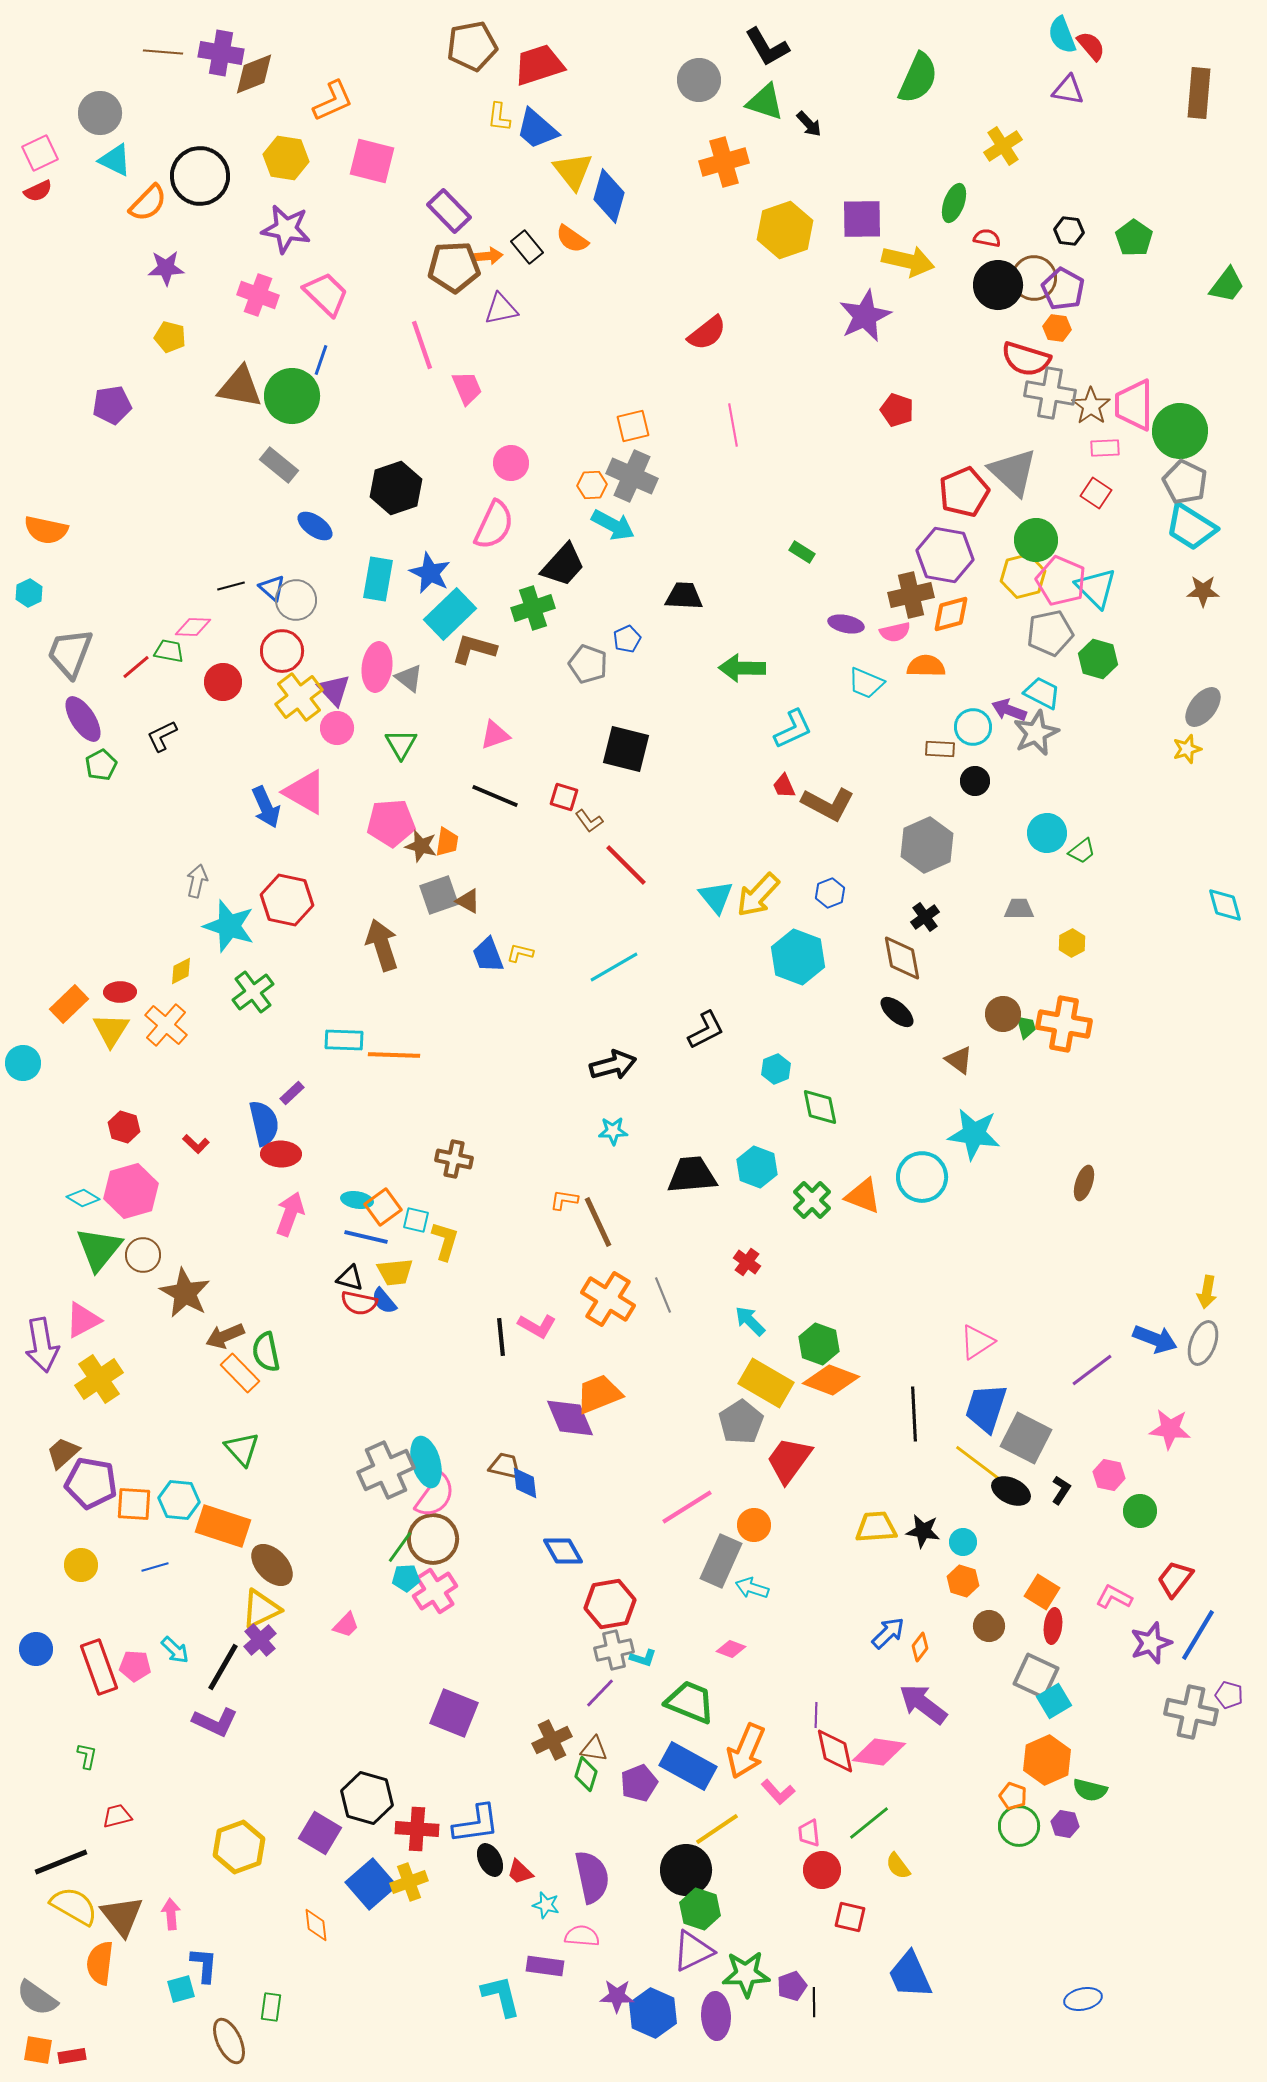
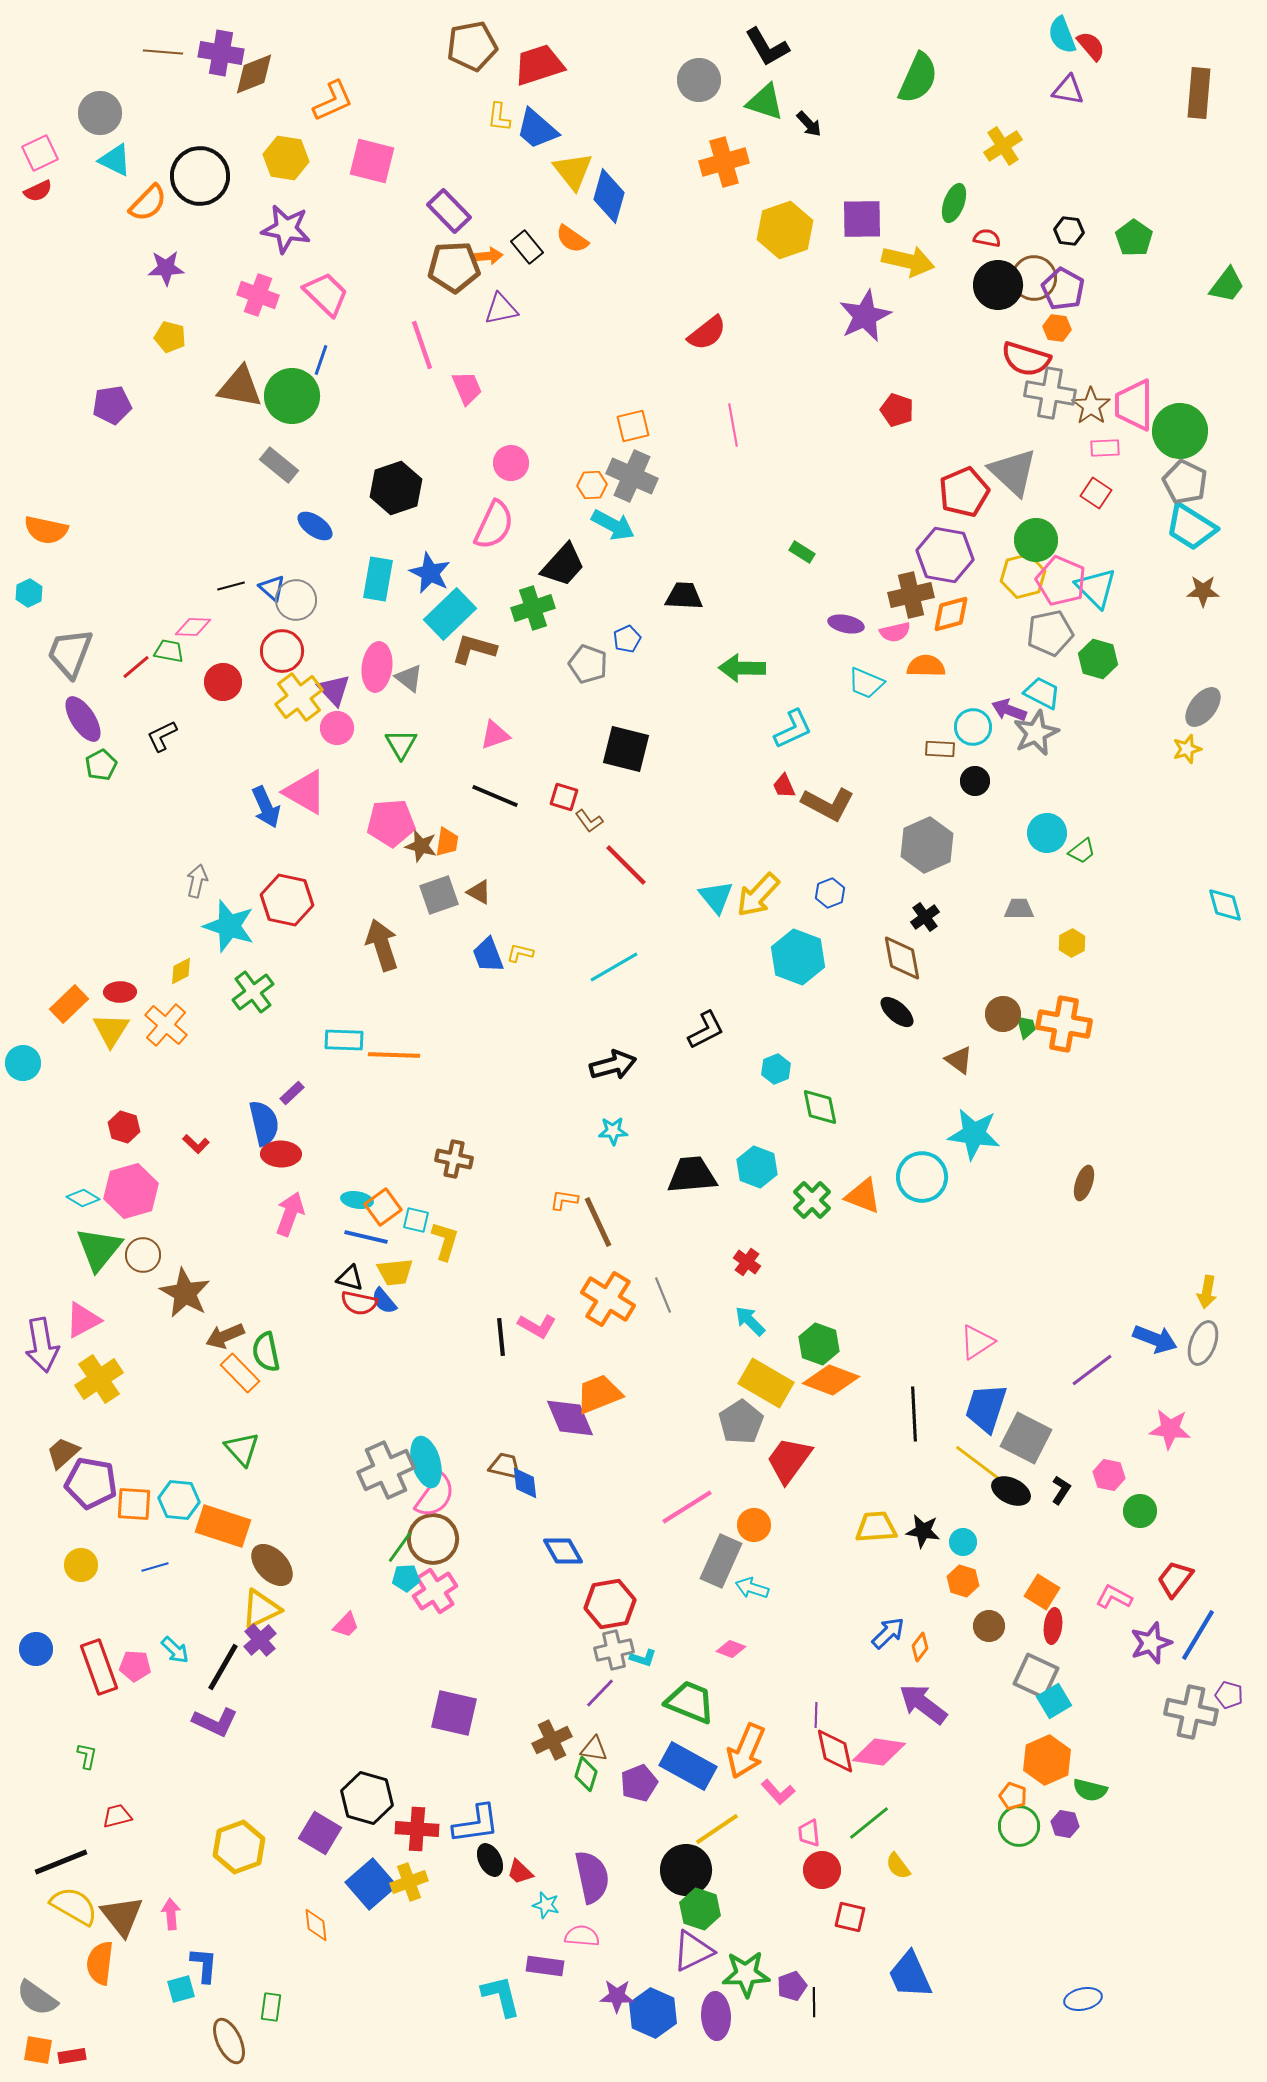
brown triangle at (468, 901): moved 11 px right, 9 px up
purple square at (454, 1713): rotated 9 degrees counterclockwise
